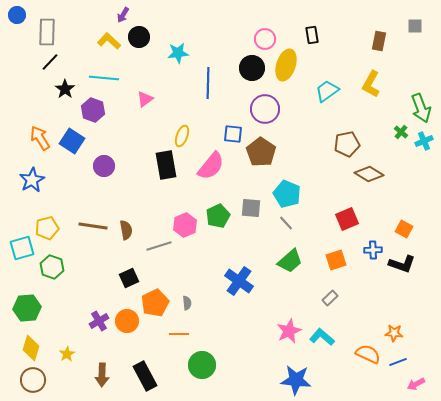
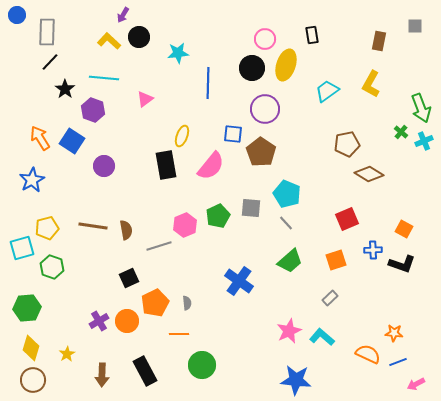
black rectangle at (145, 376): moved 5 px up
